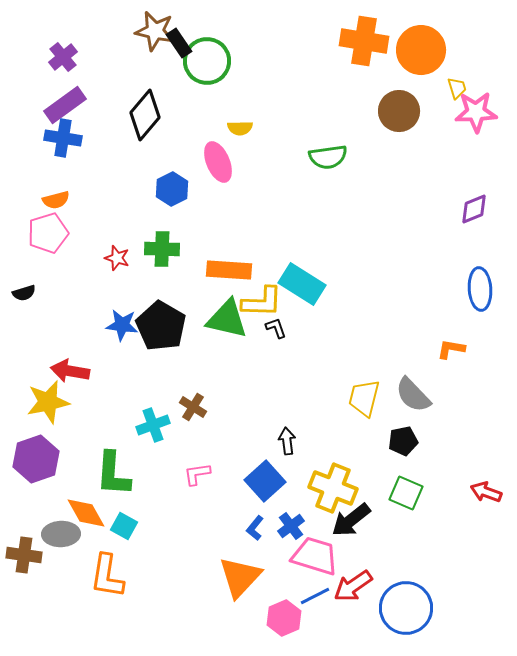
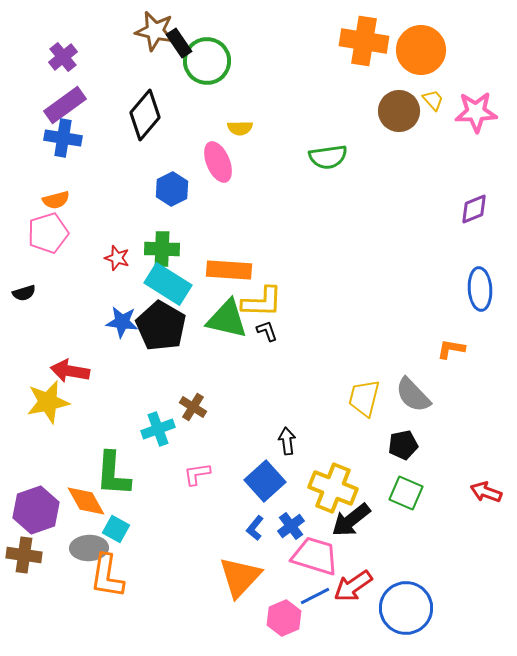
yellow trapezoid at (457, 88): moved 24 px left, 12 px down; rotated 25 degrees counterclockwise
cyan rectangle at (302, 284): moved 134 px left
blue star at (122, 325): moved 3 px up
black L-shape at (276, 328): moved 9 px left, 3 px down
cyan cross at (153, 425): moved 5 px right, 4 px down
black pentagon at (403, 441): moved 4 px down
purple hexagon at (36, 459): moved 51 px down
orange diamond at (86, 513): moved 12 px up
cyan square at (124, 526): moved 8 px left, 3 px down
gray ellipse at (61, 534): moved 28 px right, 14 px down
